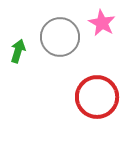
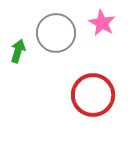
gray circle: moved 4 px left, 4 px up
red circle: moved 4 px left, 2 px up
